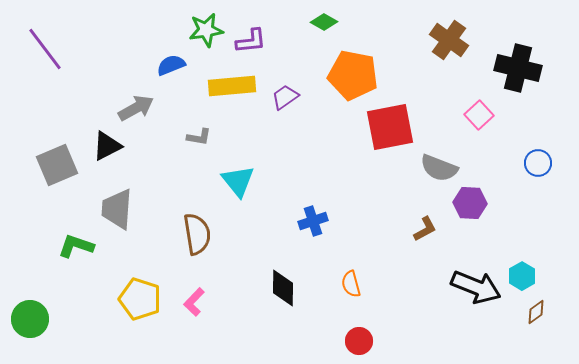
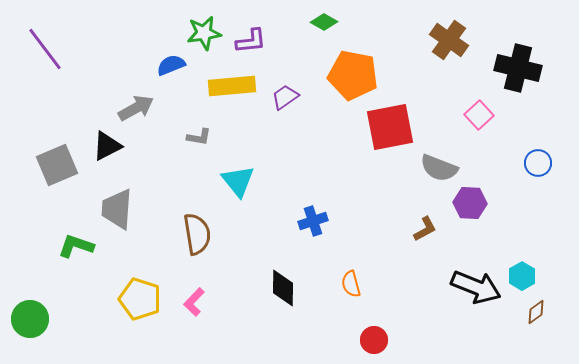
green star: moved 2 px left, 3 px down
red circle: moved 15 px right, 1 px up
